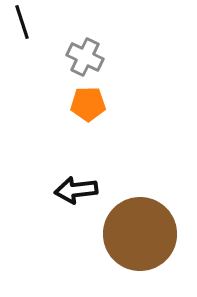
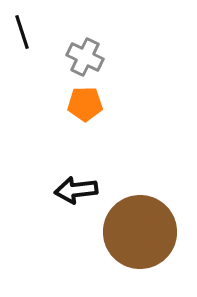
black line: moved 10 px down
orange pentagon: moved 3 px left
brown circle: moved 2 px up
